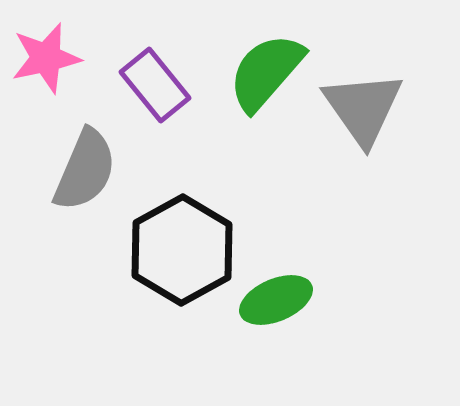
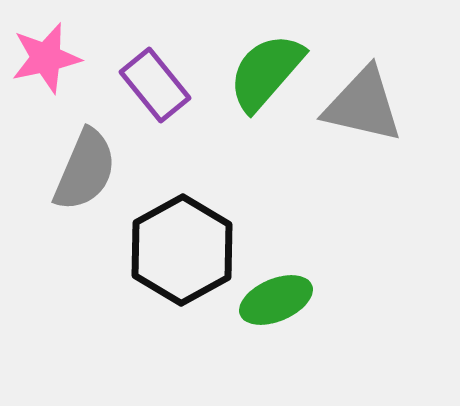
gray triangle: moved 3 px up; rotated 42 degrees counterclockwise
